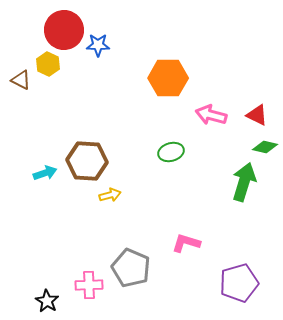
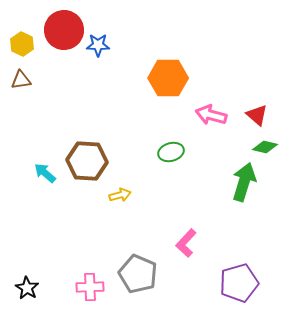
yellow hexagon: moved 26 px left, 20 px up
brown triangle: rotated 35 degrees counterclockwise
red triangle: rotated 15 degrees clockwise
cyan arrow: rotated 120 degrees counterclockwise
yellow arrow: moved 10 px right
pink L-shape: rotated 64 degrees counterclockwise
gray pentagon: moved 7 px right, 6 px down
pink cross: moved 1 px right, 2 px down
black star: moved 20 px left, 13 px up
